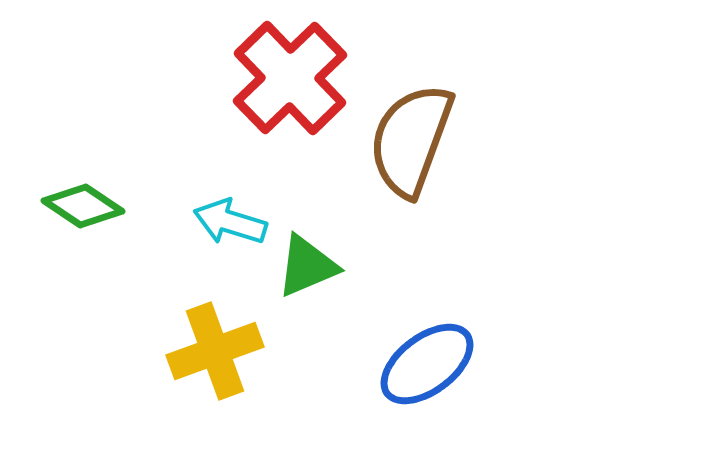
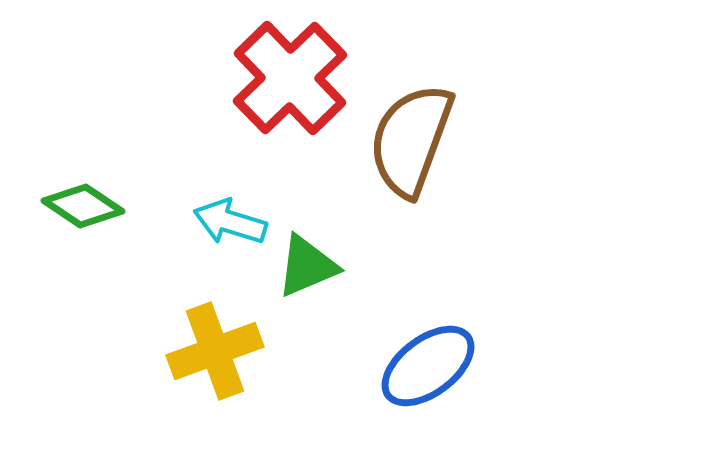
blue ellipse: moved 1 px right, 2 px down
